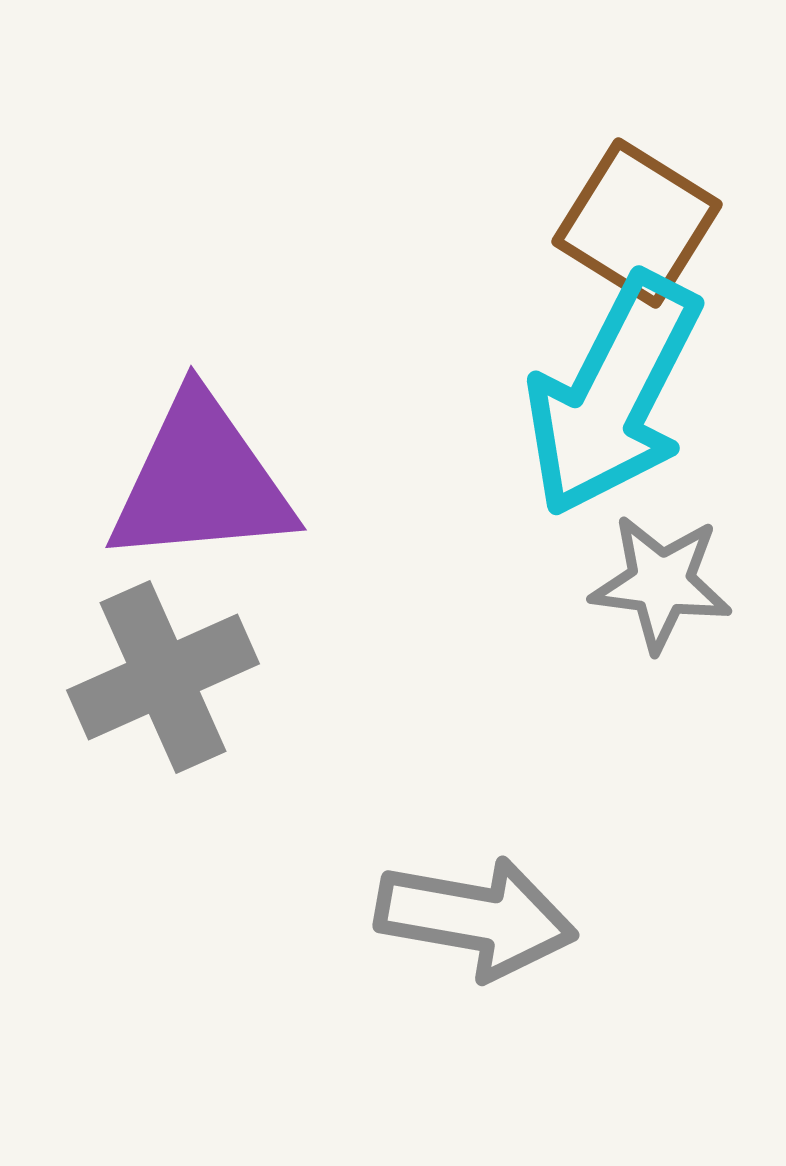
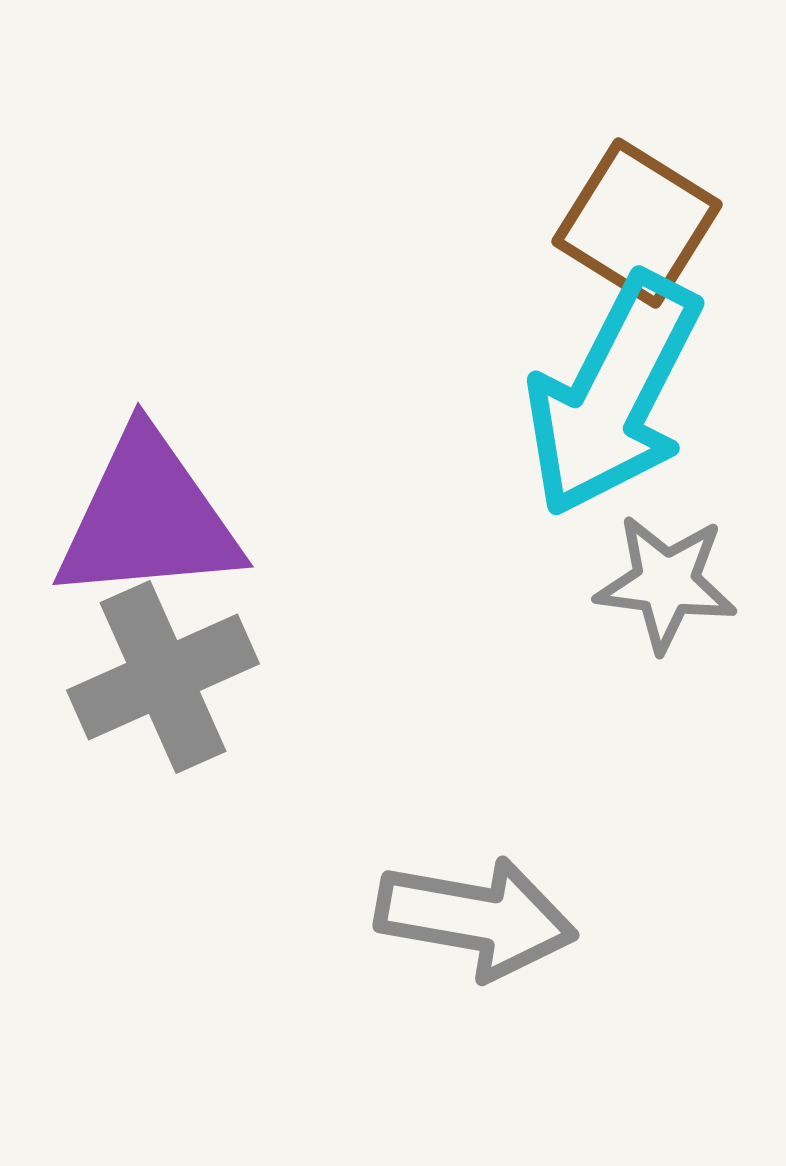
purple triangle: moved 53 px left, 37 px down
gray star: moved 5 px right
